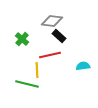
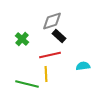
gray diamond: rotated 25 degrees counterclockwise
yellow line: moved 9 px right, 4 px down
